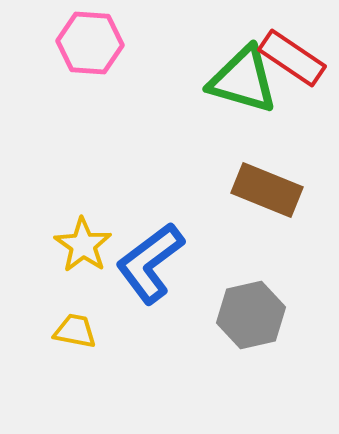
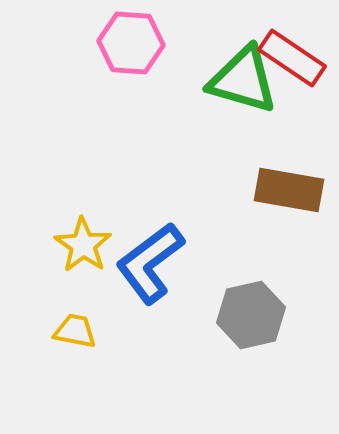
pink hexagon: moved 41 px right
brown rectangle: moved 22 px right; rotated 12 degrees counterclockwise
